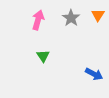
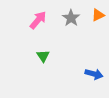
orange triangle: rotated 32 degrees clockwise
pink arrow: rotated 24 degrees clockwise
blue arrow: rotated 12 degrees counterclockwise
